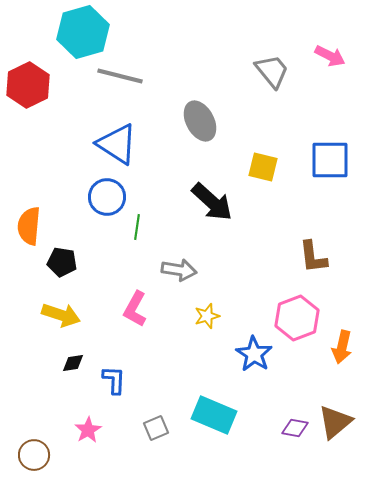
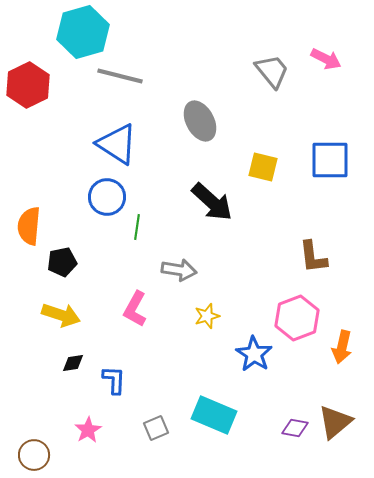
pink arrow: moved 4 px left, 3 px down
black pentagon: rotated 20 degrees counterclockwise
